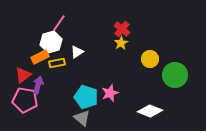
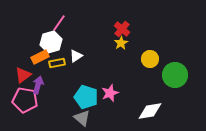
white triangle: moved 1 px left, 4 px down
white diamond: rotated 30 degrees counterclockwise
